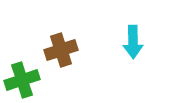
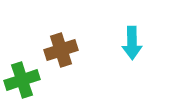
cyan arrow: moved 1 px left, 1 px down
